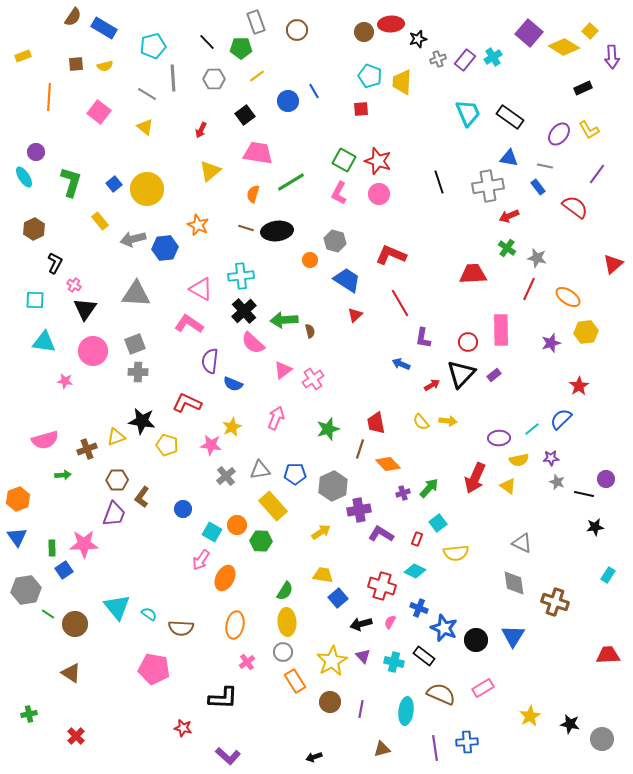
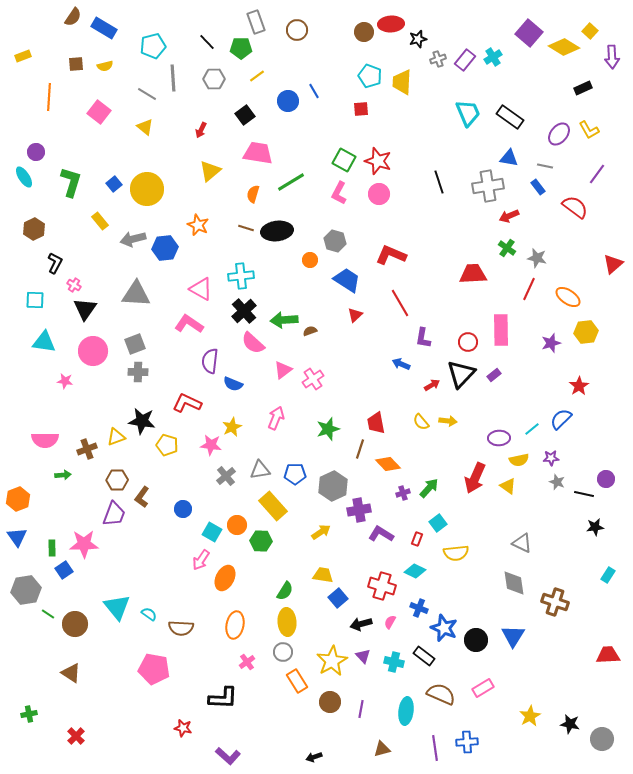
brown semicircle at (310, 331): rotated 96 degrees counterclockwise
pink semicircle at (45, 440): rotated 16 degrees clockwise
orange rectangle at (295, 681): moved 2 px right
